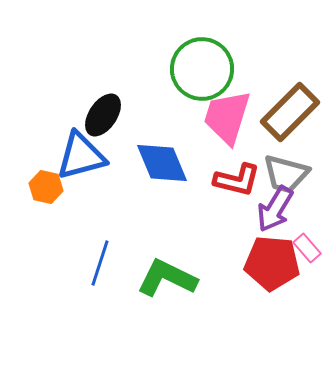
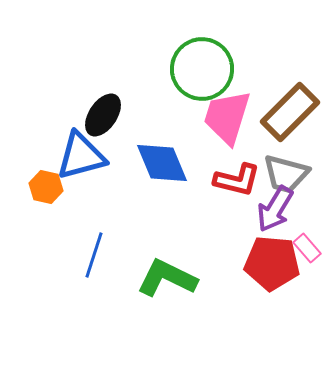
blue line: moved 6 px left, 8 px up
